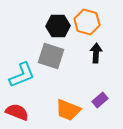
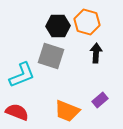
orange trapezoid: moved 1 px left, 1 px down
